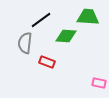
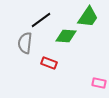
green trapezoid: rotated 120 degrees clockwise
red rectangle: moved 2 px right, 1 px down
